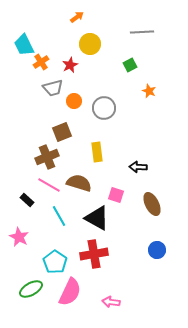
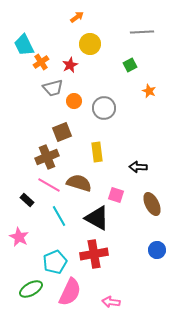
cyan pentagon: rotated 15 degrees clockwise
